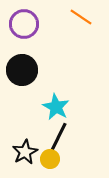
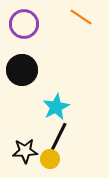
cyan star: rotated 16 degrees clockwise
black star: moved 1 px up; rotated 25 degrees clockwise
